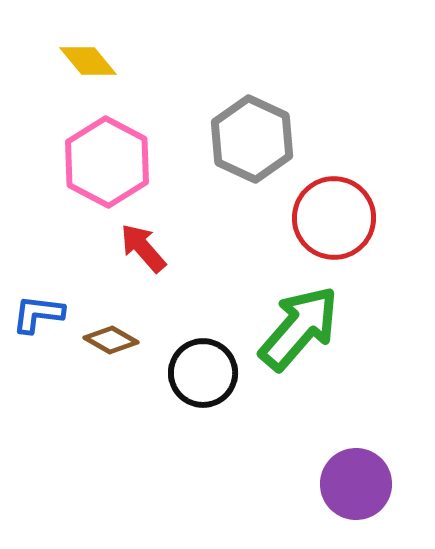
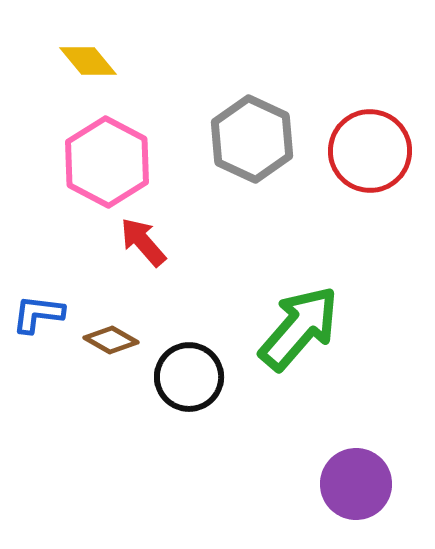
red circle: moved 36 px right, 67 px up
red arrow: moved 6 px up
black circle: moved 14 px left, 4 px down
